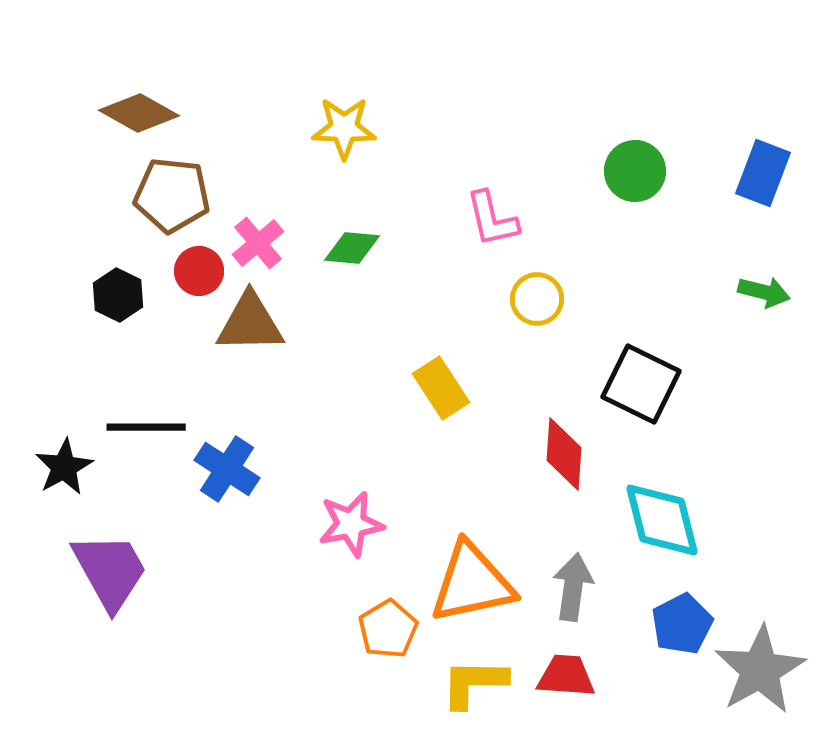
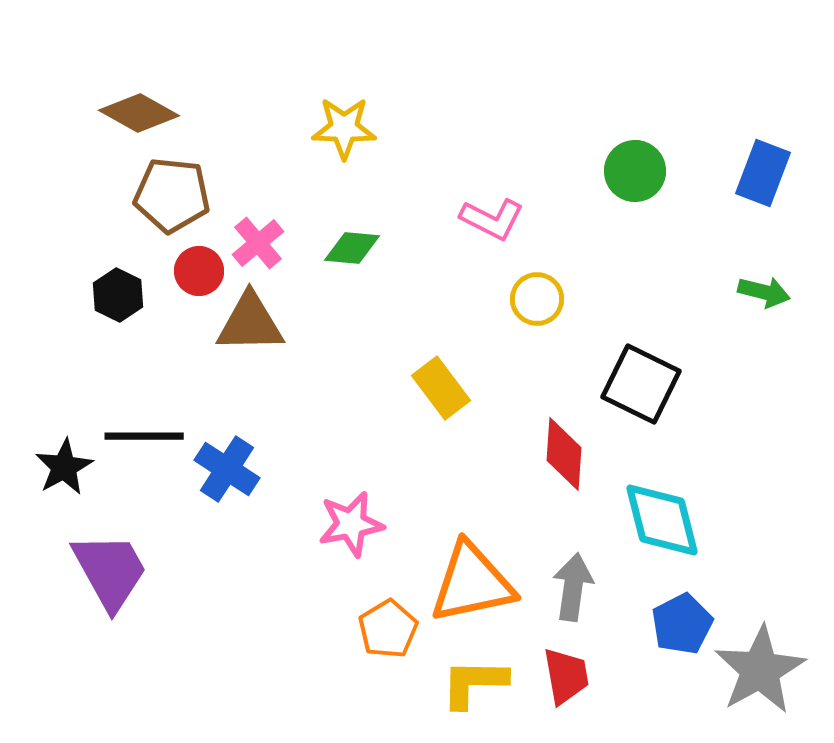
pink L-shape: rotated 50 degrees counterclockwise
yellow rectangle: rotated 4 degrees counterclockwise
black line: moved 2 px left, 9 px down
red trapezoid: rotated 76 degrees clockwise
